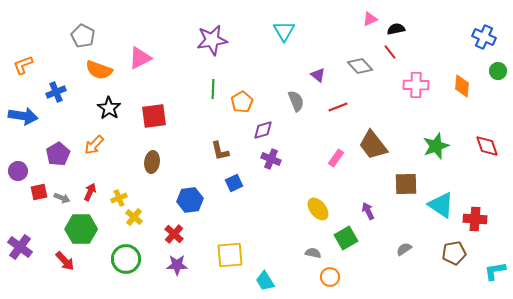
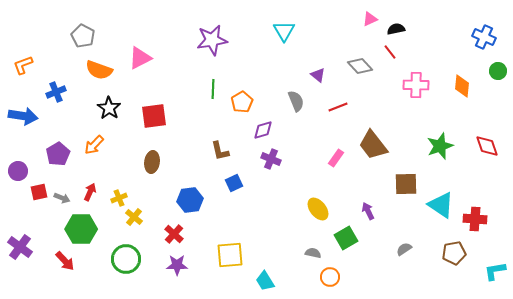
green star at (436, 146): moved 4 px right
